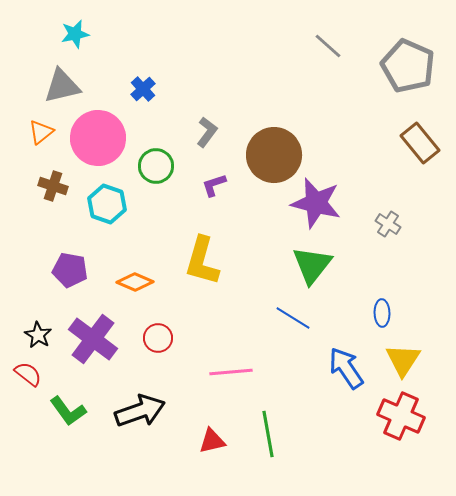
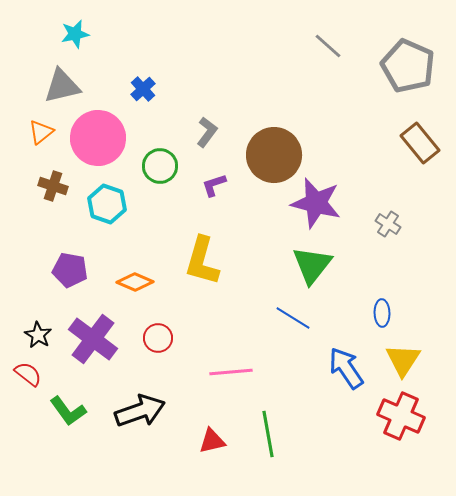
green circle: moved 4 px right
